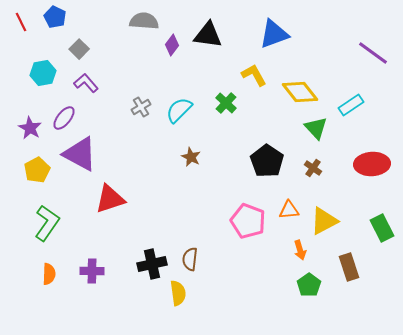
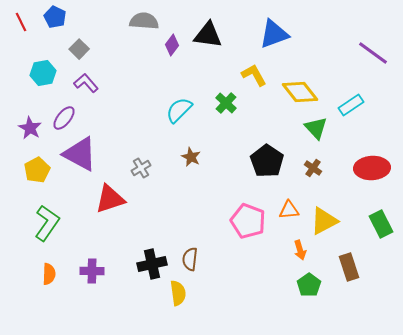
gray cross: moved 61 px down
red ellipse: moved 4 px down
green rectangle: moved 1 px left, 4 px up
